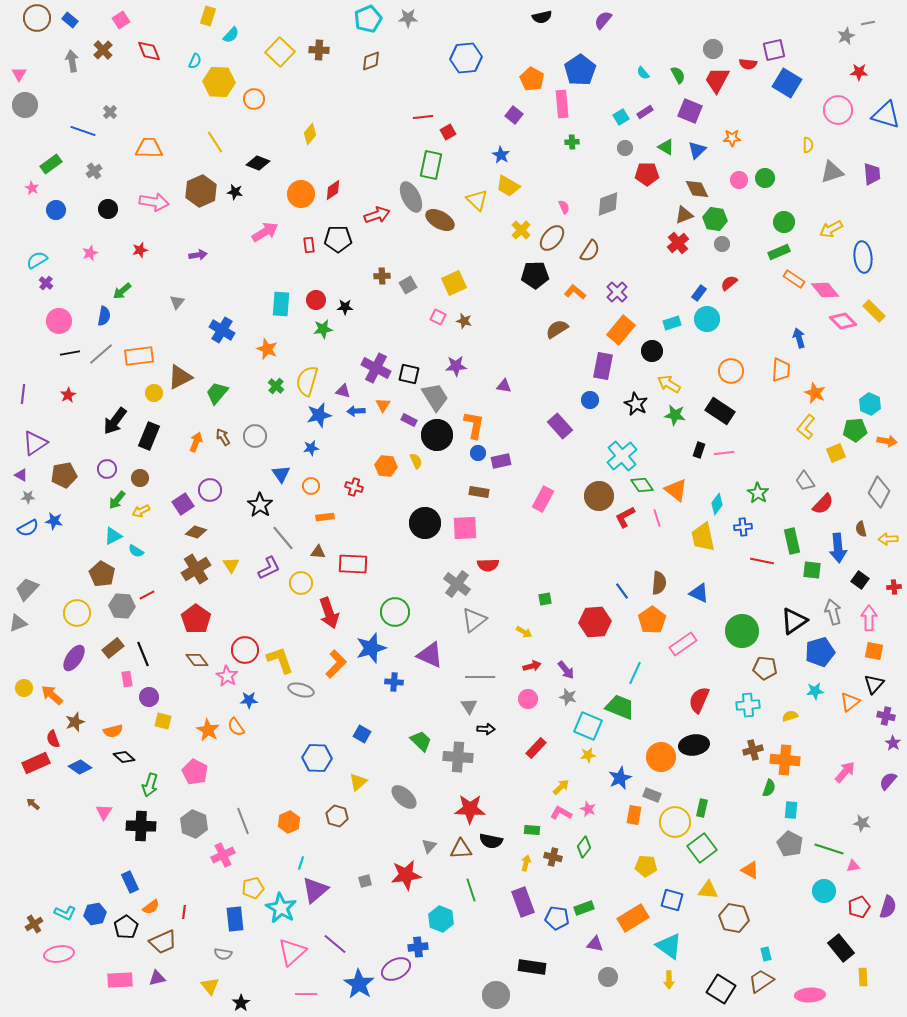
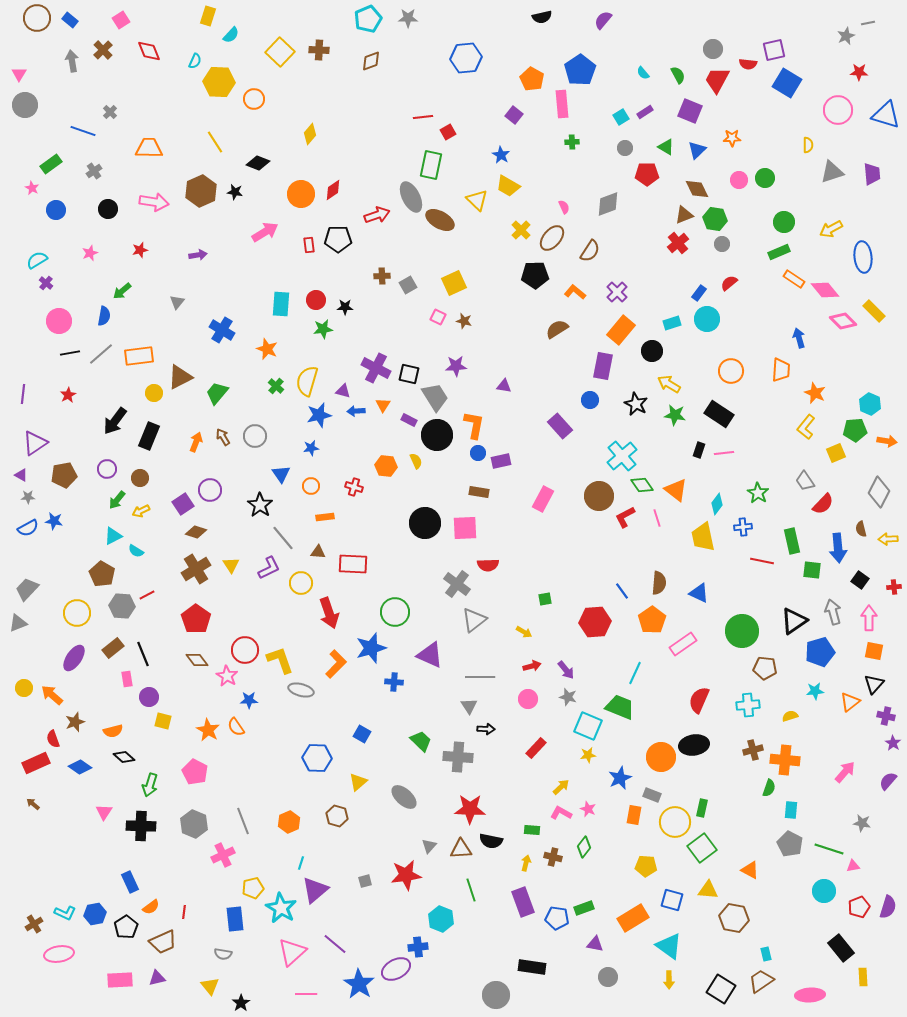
black rectangle at (720, 411): moved 1 px left, 3 px down
